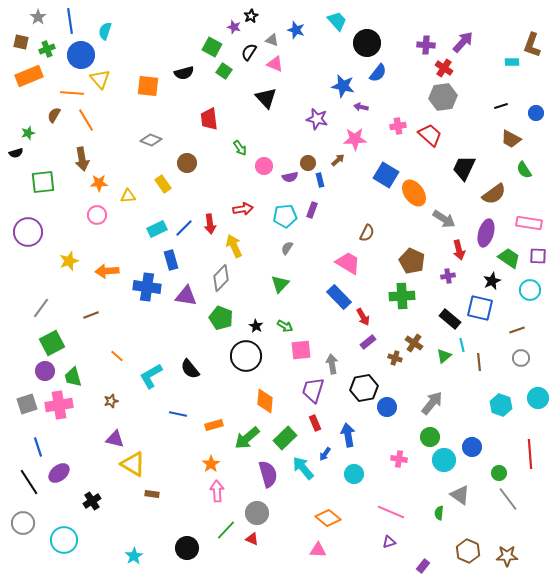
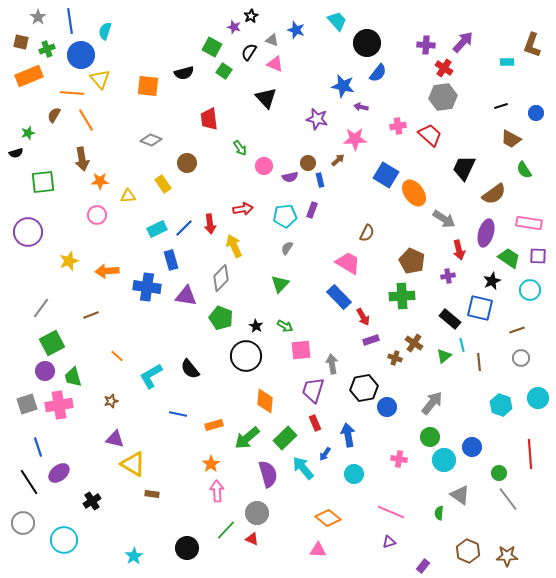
cyan rectangle at (512, 62): moved 5 px left
orange star at (99, 183): moved 1 px right, 2 px up
purple rectangle at (368, 342): moved 3 px right, 2 px up; rotated 21 degrees clockwise
